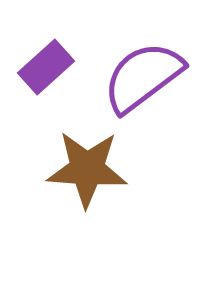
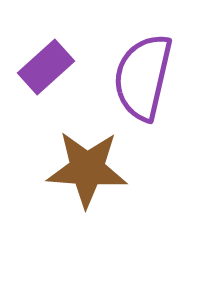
purple semicircle: rotated 40 degrees counterclockwise
